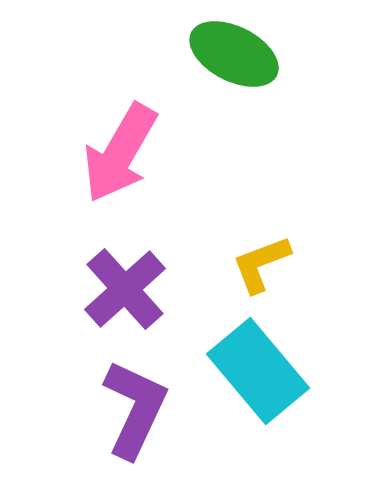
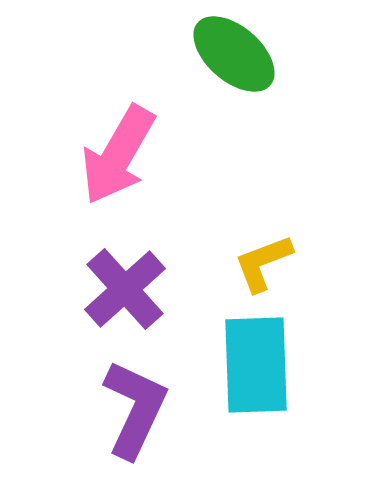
green ellipse: rotated 14 degrees clockwise
pink arrow: moved 2 px left, 2 px down
yellow L-shape: moved 2 px right, 1 px up
cyan rectangle: moved 2 px left, 6 px up; rotated 38 degrees clockwise
